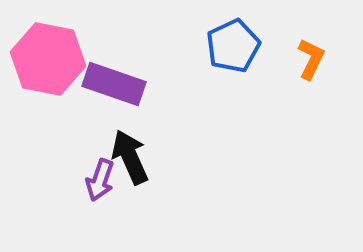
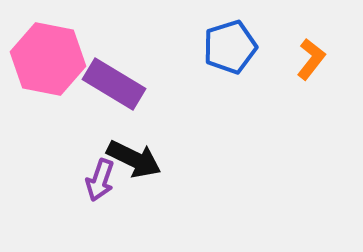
blue pentagon: moved 3 px left, 1 px down; rotated 8 degrees clockwise
orange L-shape: rotated 12 degrees clockwise
purple rectangle: rotated 12 degrees clockwise
black arrow: moved 4 px right, 2 px down; rotated 140 degrees clockwise
